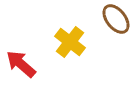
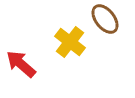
brown ellipse: moved 11 px left
